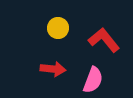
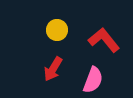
yellow circle: moved 1 px left, 2 px down
red arrow: rotated 115 degrees clockwise
